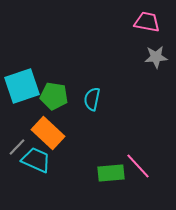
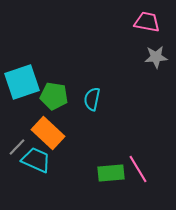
cyan square: moved 4 px up
pink line: moved 3 px down; rotated 12 degrees clockwise
